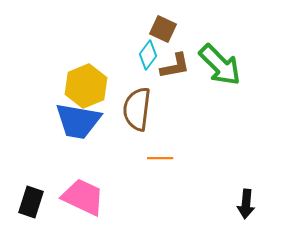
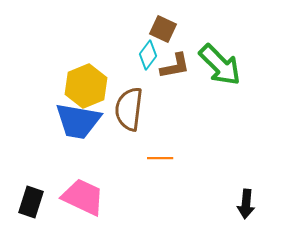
brown semicircle: moved 8 px left
